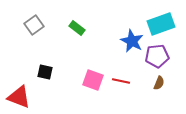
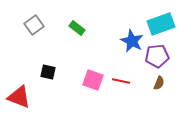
black square: moved 3 px right
